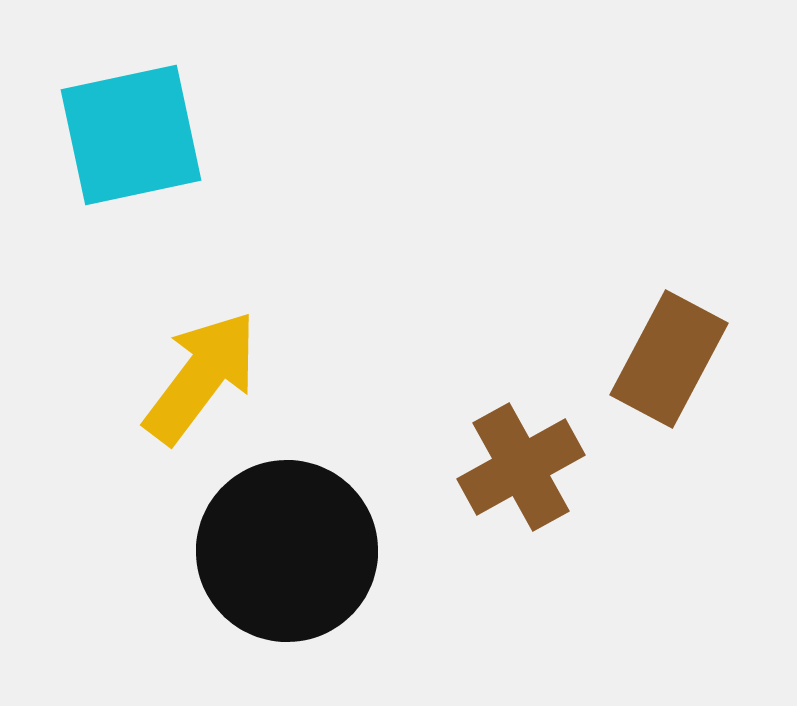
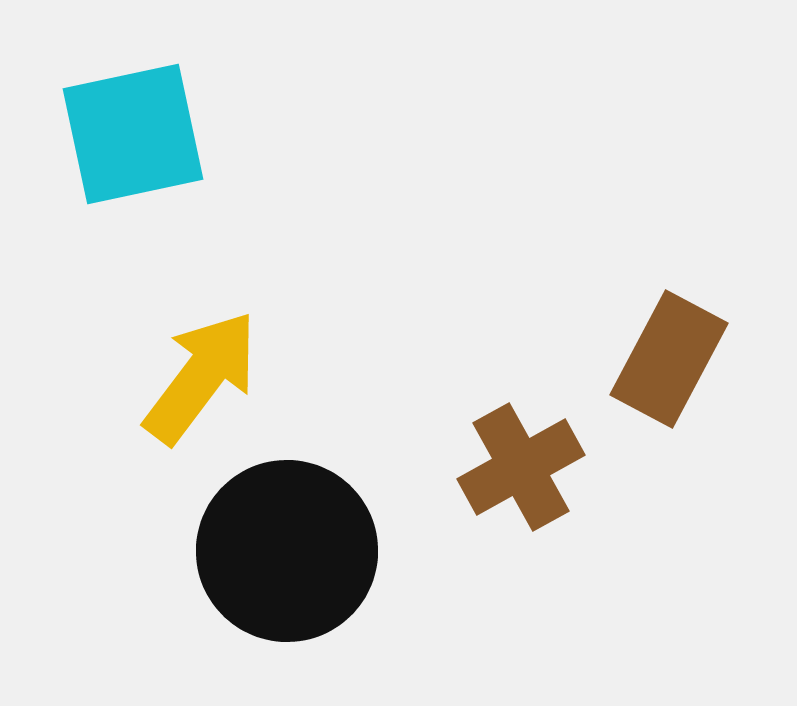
cyan square: moved 2 px right, 1 px up
